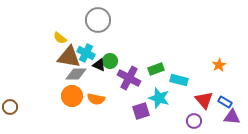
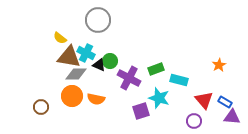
brown circle: moved 31 px right
